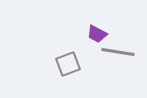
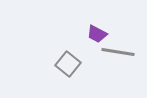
gray square: rotated 30 degrees counterclockwise
